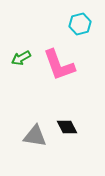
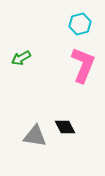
pink L-shape: moved 24 px right; rotated 138 degrees counterclockwise
black diamond: moved 2 px left
